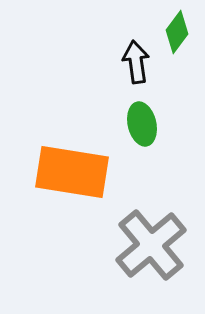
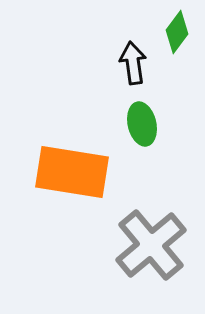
black arrow: moved 3 px left, 1 px down
